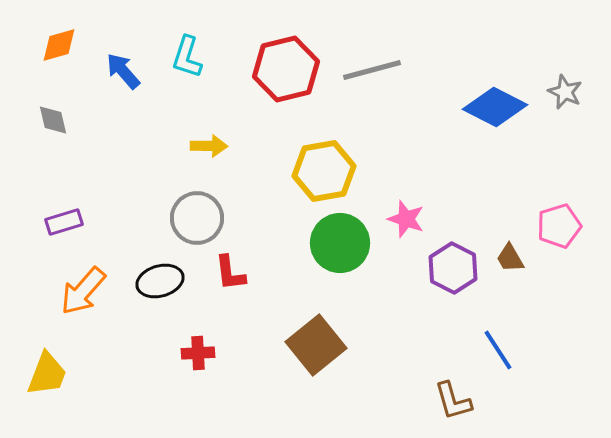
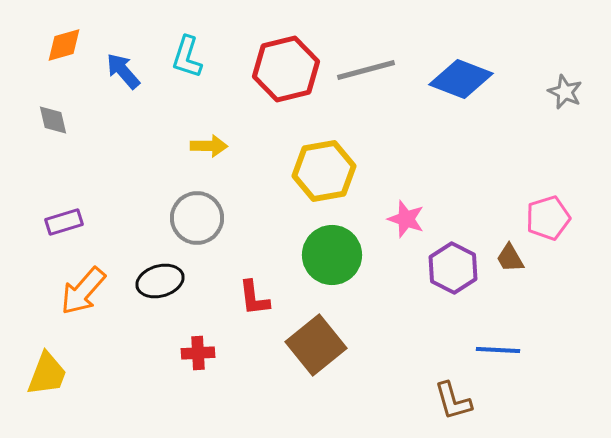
orange diamond: moved 5 px right
gray line: moved 6 px left
blue diamond: moved 34 px left, 28 px up; rotated 6 degrees counterclockwise
pink pentagon: moved 11 px left, 8 px up
green circle: moved 8 px left, 12 px down
red L-shape: moved 24 px right, 25 px down
blue line: rotated 54 degrees counterclockwise
